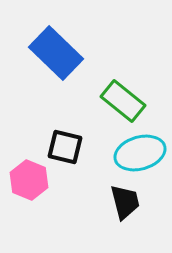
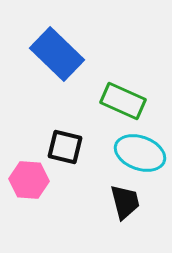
blue rectangle: moved 1 px right, 1 px down
green rectangle: rotated 15 degrees counterclockwise
cyan ellipse: rotated 36 degrees clockwise
pink hexagon: rotated 18 degrees counterclockwise
